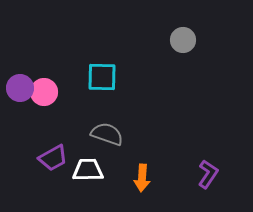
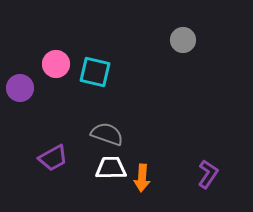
cyan square: moved 7 px left, 5 px up; rotated 12 degrees clockwise
pink circle: moved 12 px right, 28 px up
white trapezoid: moved 23 px right, 2 px up
